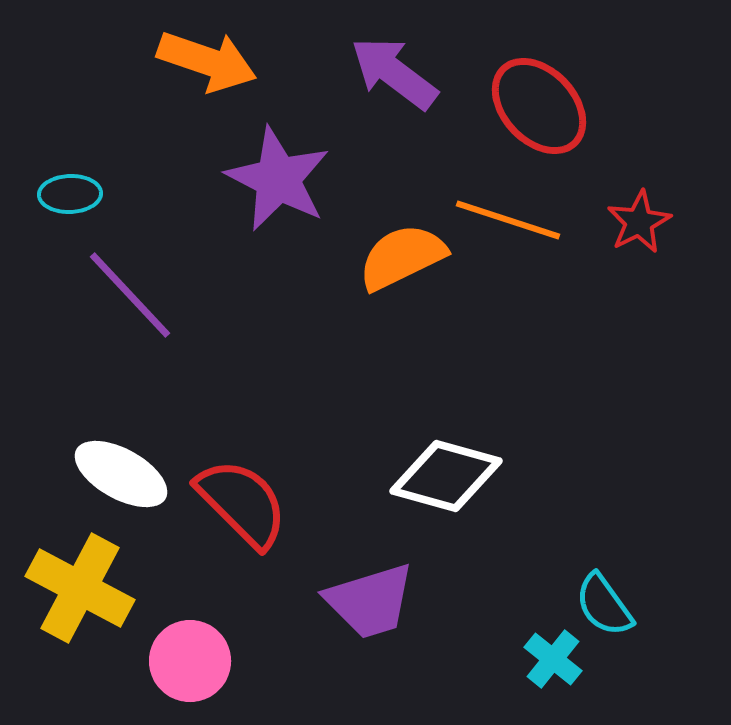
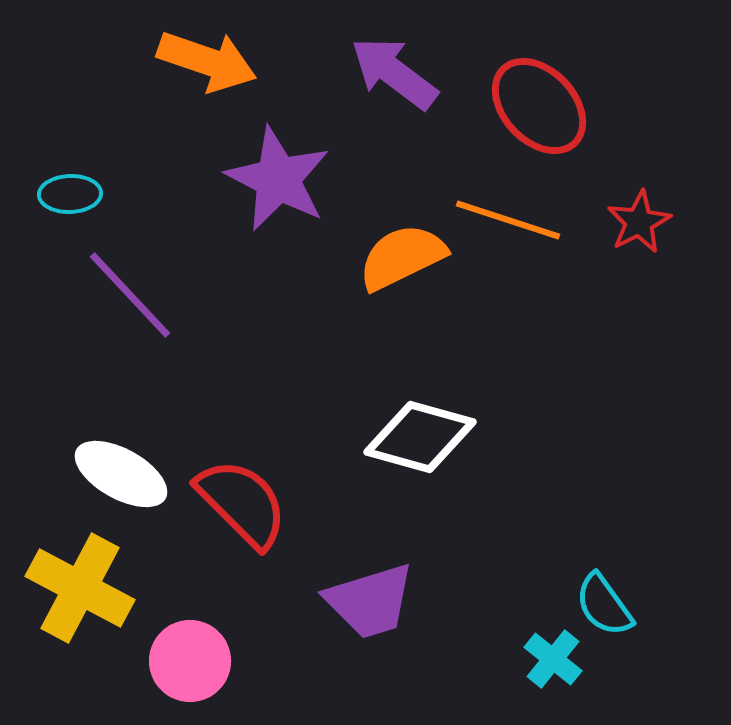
white diamond: moved 26 px left, 39 px up
